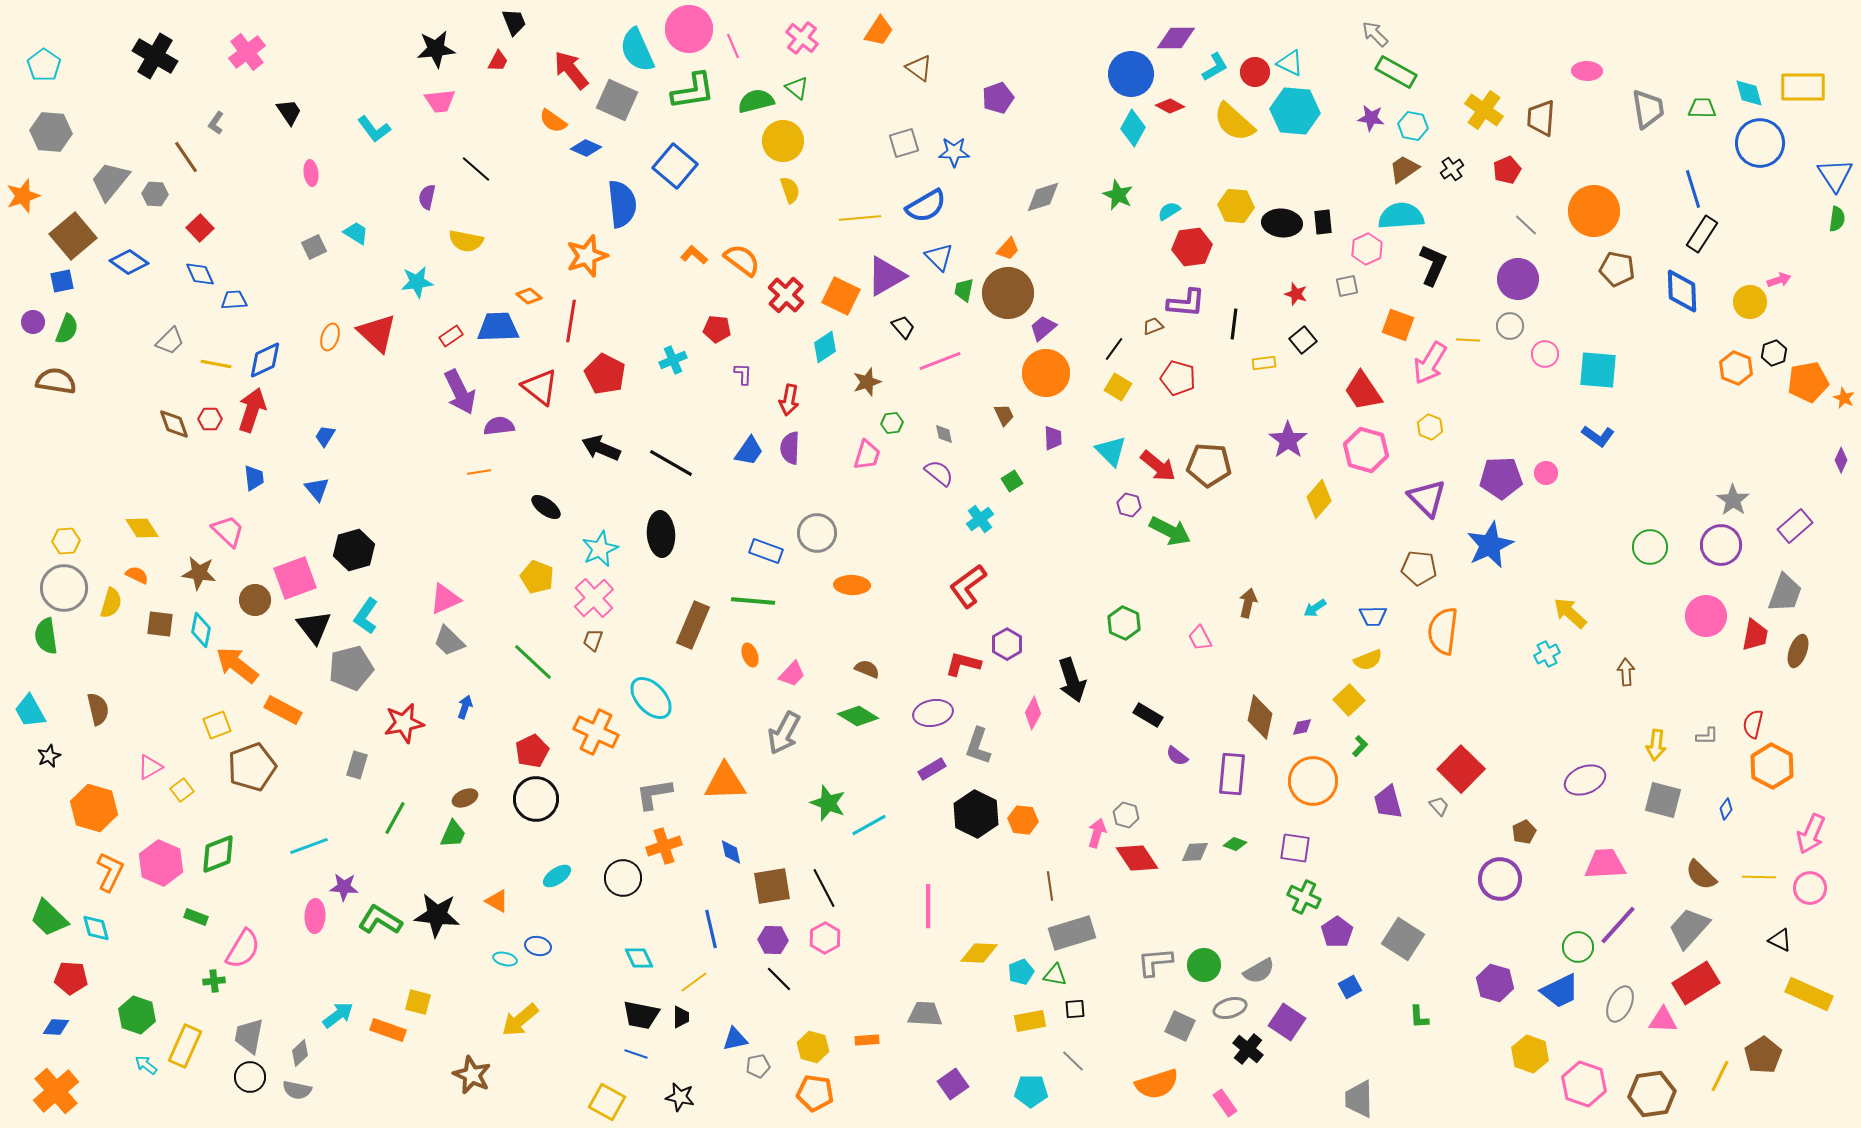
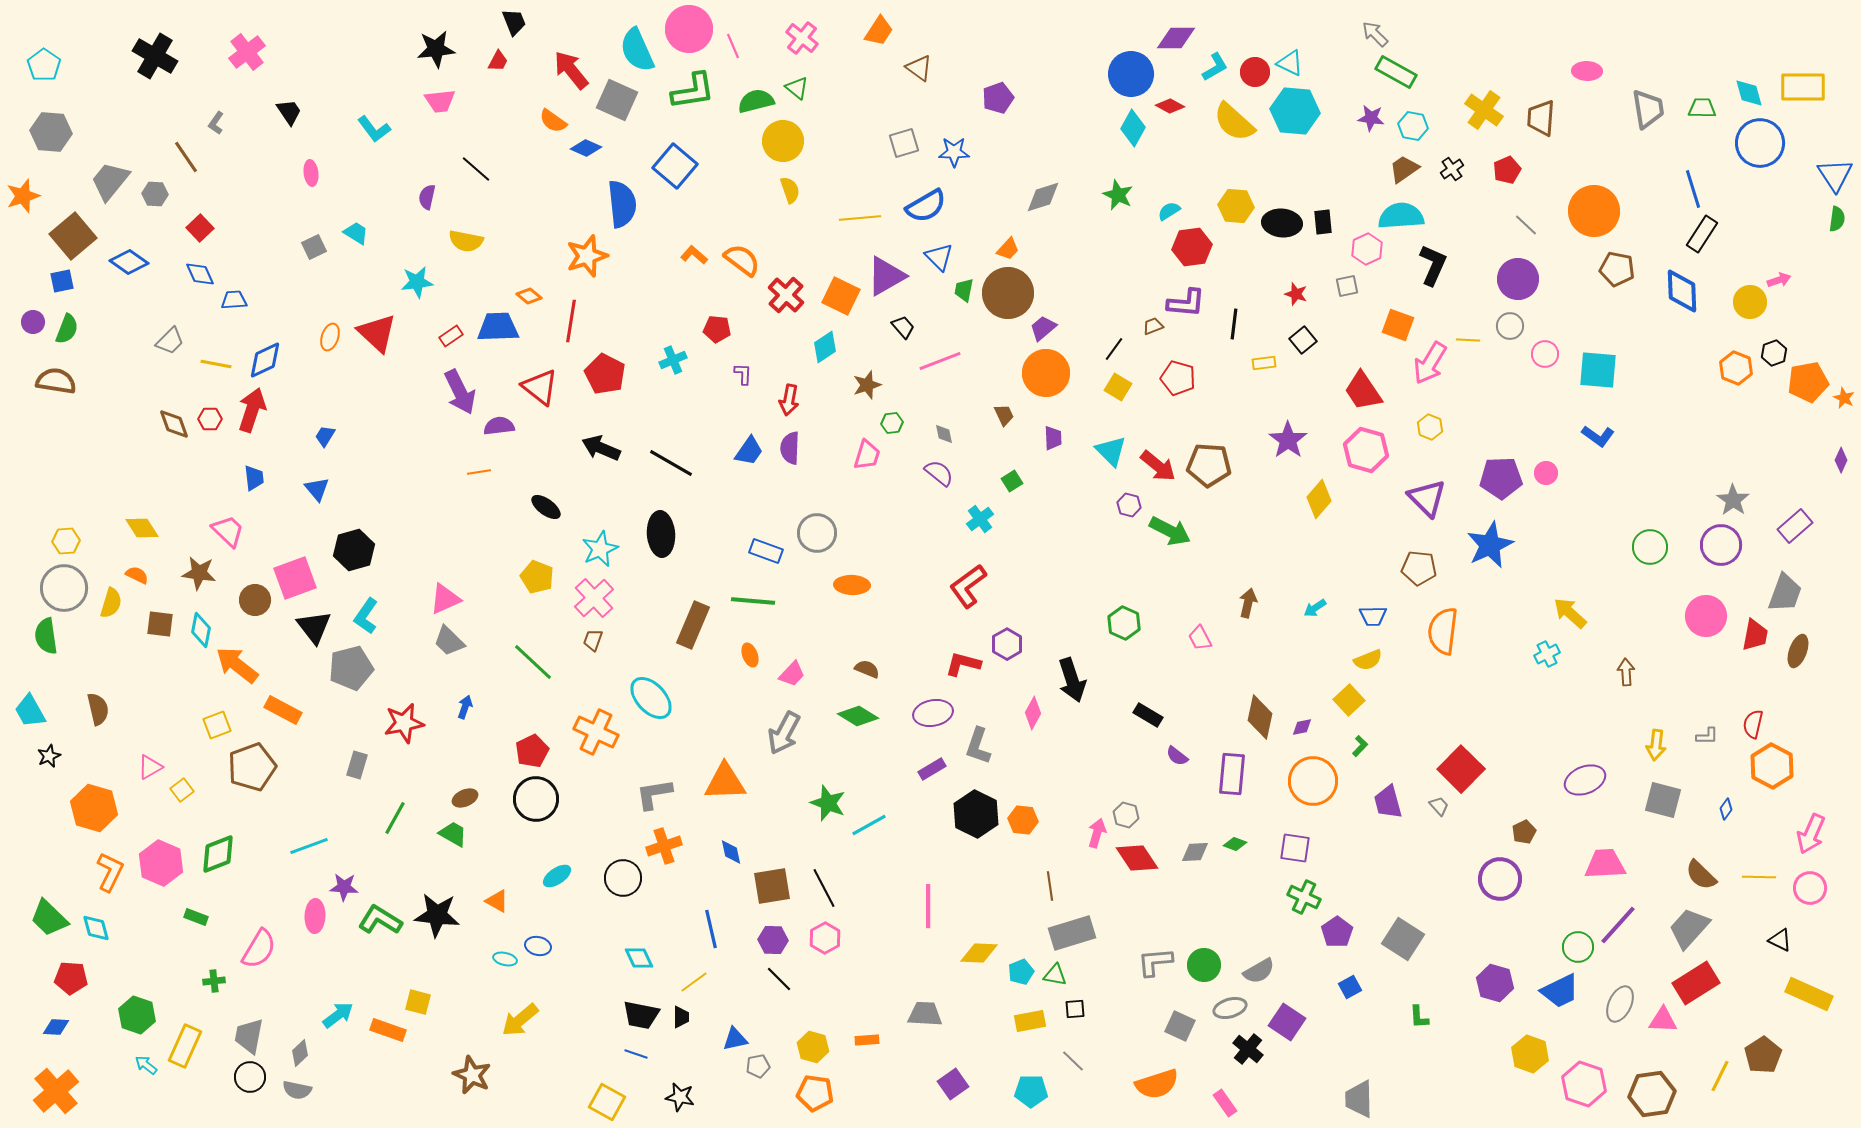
brown star at (867, 382): moved 3 px down
green trapezoid at (453, 834): rotated 84 degrees counterclockwise
pink semicircle at (243, 949): moved 16 px right
